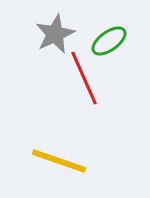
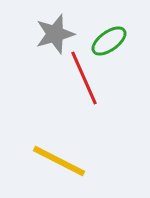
gray star: rotated 9 degrees clockwise
yellow line: rotated 8 degrees clockwise
